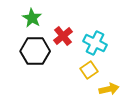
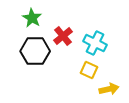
yellow square: rotated 30 degrees counterclockwise
